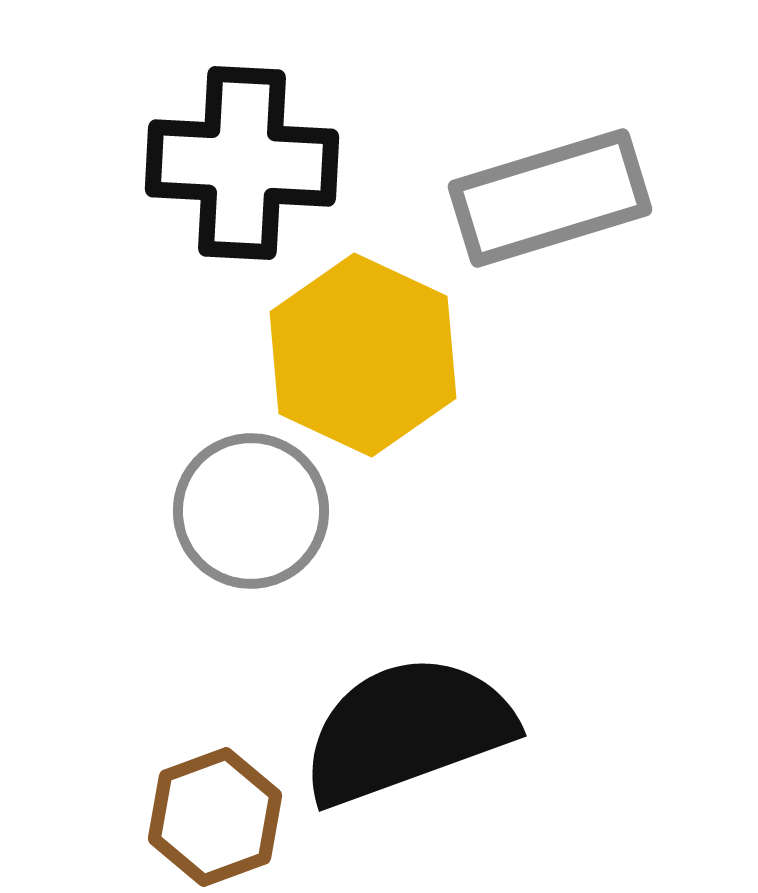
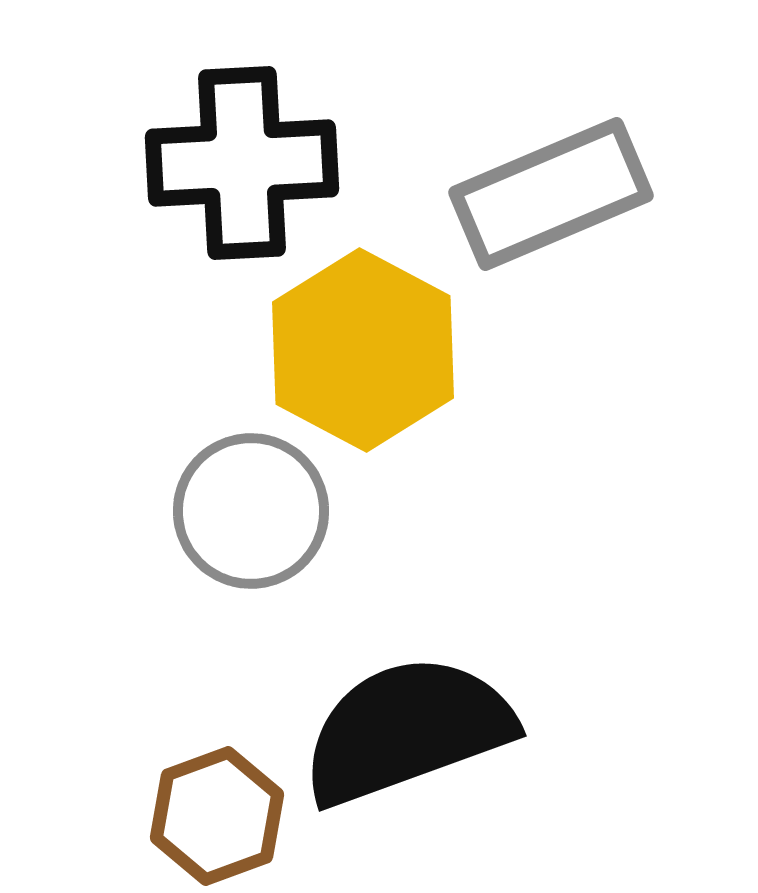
black cross: rotated 6 degrees counterclockwise
gray rectangle: moved 1 px right, 4 px up; rotated 6 degrees counterclockwise
yellow hexagon: moved 5 px up; rotated 3 degrees clockwise
brown hexagon: moved 2 px right, 1 px up
